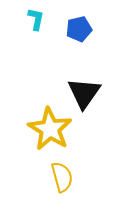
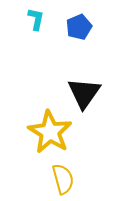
blue pentagon: moved 2 px up; rotated 10 degrees counterclockwise
yellow star: moved 3 px down
yellow semicircle: moved 1 px right, 2 px down
